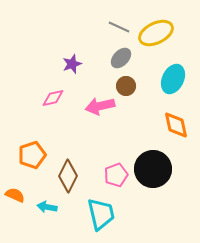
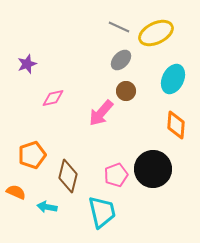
gray ellipse: moved 2 px down
purple star: moved 45 px left
brown circle: moved 5 px down
pink arrow: moved 1 px right, 7 px down; rotated 36 degrees counterclockwise
orange diamond: rotated 16 degrees clockwise
brown diamond: rotated 12 degrees counterclockwise
orange semicircle: moved 1 px right, 3 px up
cyan trapezoid: moved 1 px right, 2 px up
